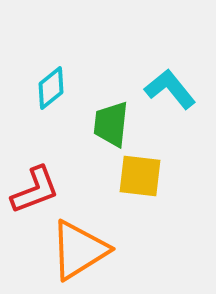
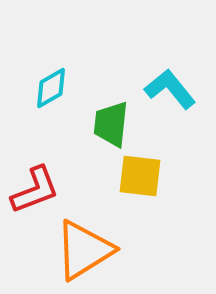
cyan diamond: rotated 9 degrees clockwise
orange triangle: moved 5 px right
